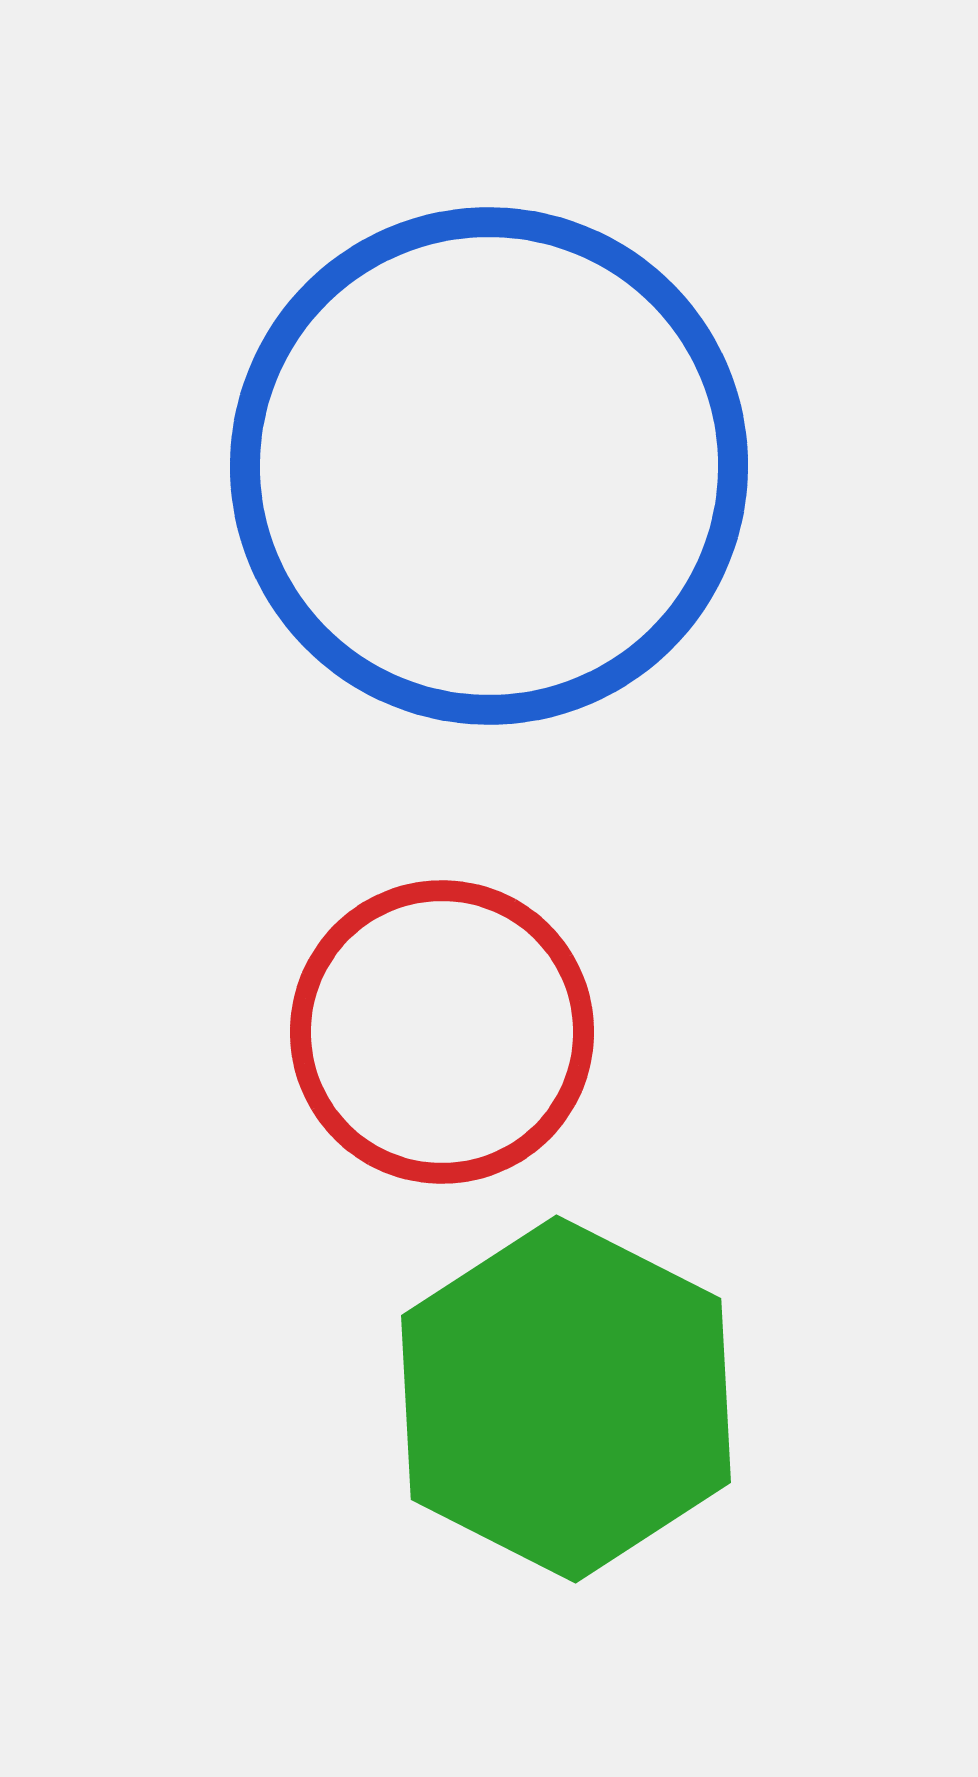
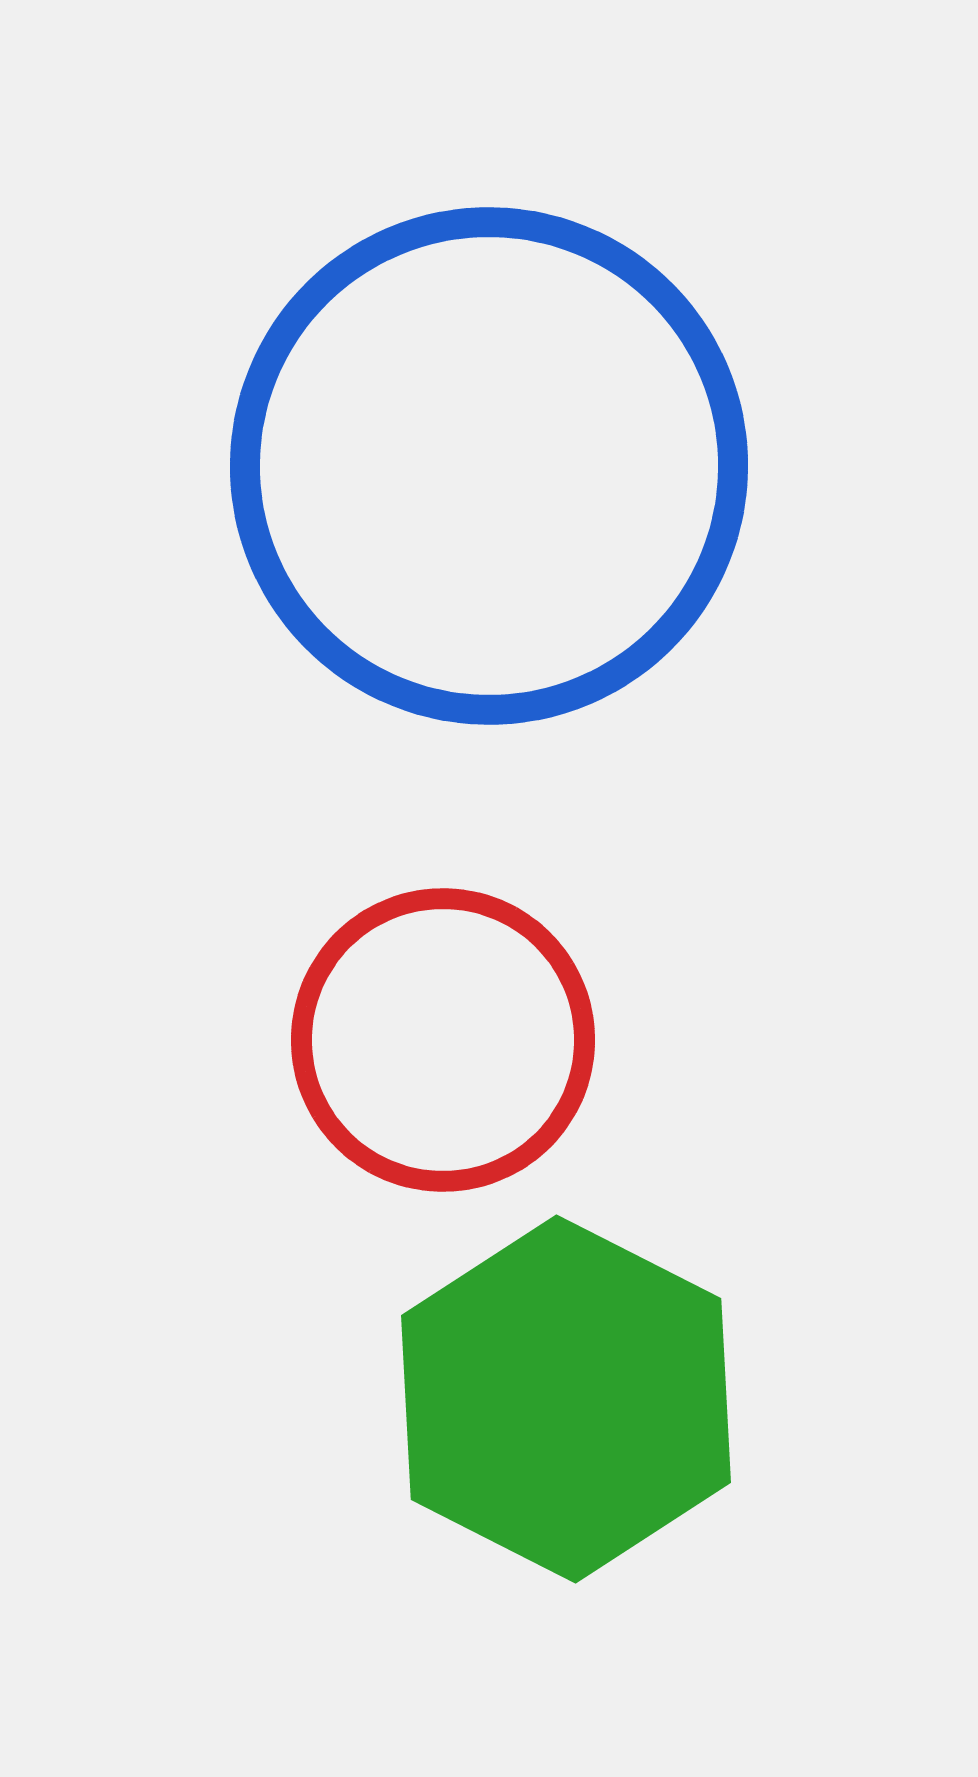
red circle: moved 1 px right, 8 px down
